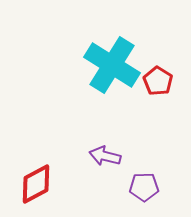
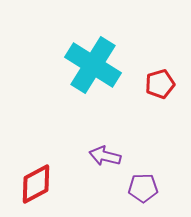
cyan cross: moved 19 px left
red pentagon: moved 2 px right, 3 px down; rotated 24 degrees clockwise
purple pentagon: moved 1 px left, 1 px down
